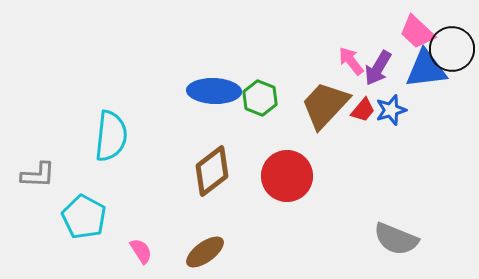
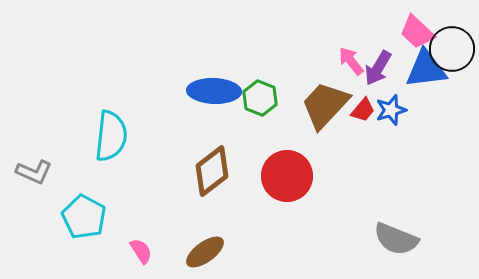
gray L-shape: moved 4 px left, 3 px up; rotated 21 degrees clockwise
